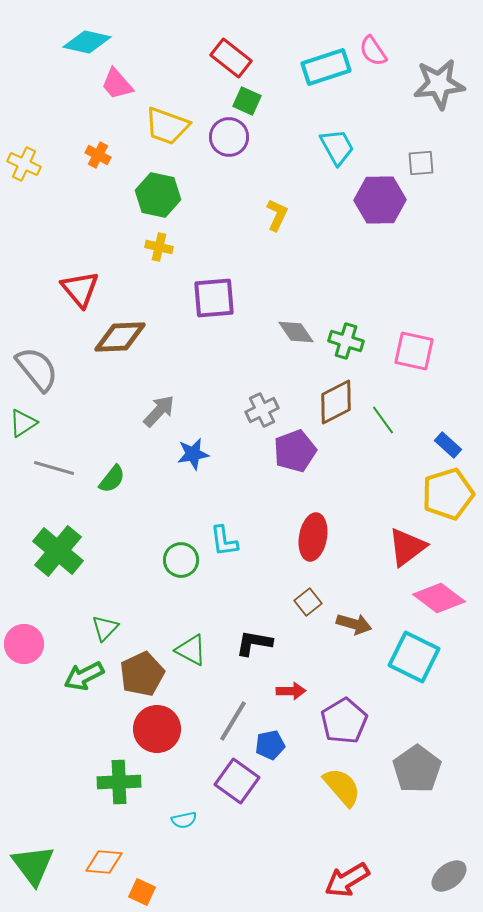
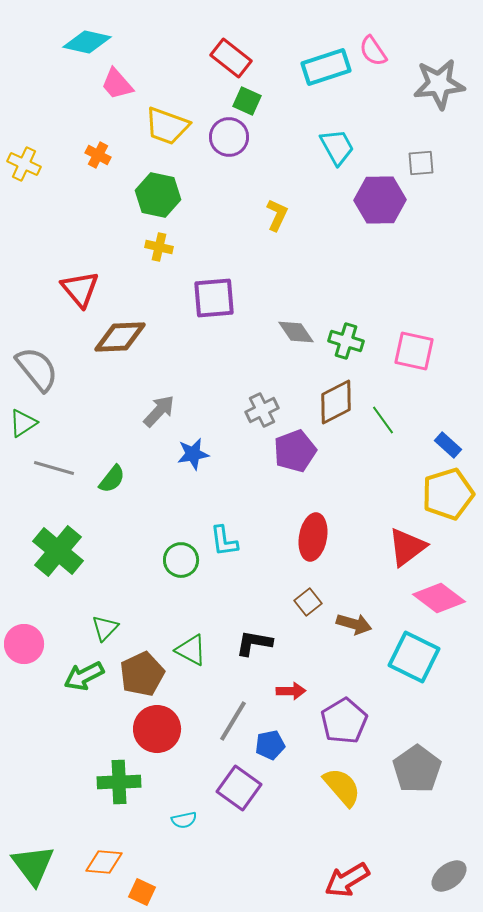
purple square at (237, 781): moved 2 px right, 7 px down
